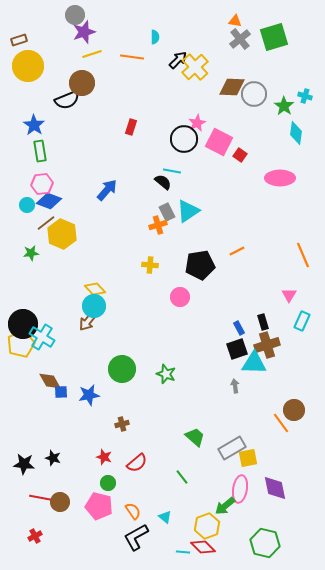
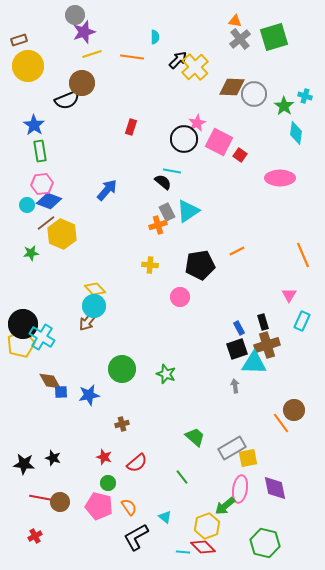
orange semicircle at (133, 511): moved 4 px left, 4 px up
